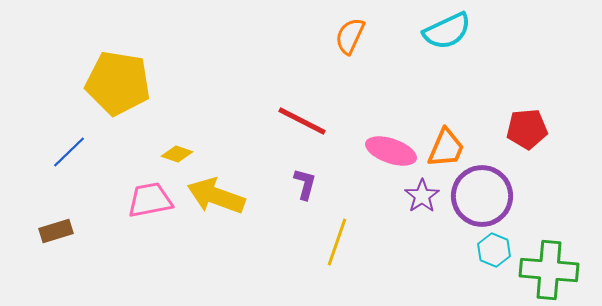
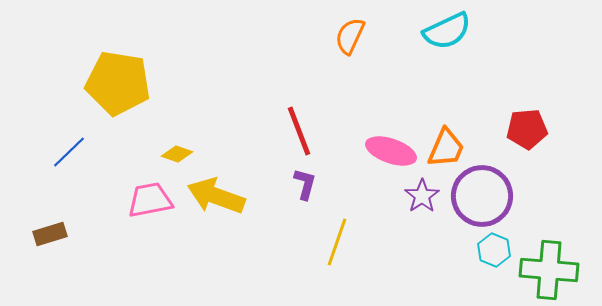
red line: moved 3 px left, 10 px down; rotated 42 degrees clockwise
brown rectangle: moved 6 px left, 3 px down
